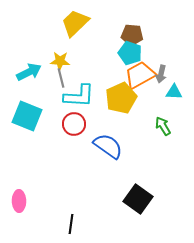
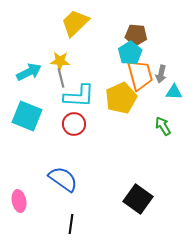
brown pentagon: moved 4 px right
cyan pentagon: rotated 20 degrees clockwise
orange trapezoid: rotated 104 degrees clockwise
blue semicircle: moved 45 px left, 33 px down
pink ellipse: rotated 10 degrees counterclockwise
